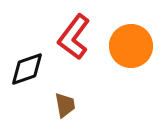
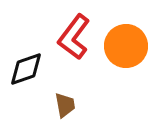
orange circle: moved 5 px left
black diamond: moved 1 px left
